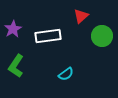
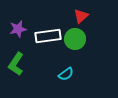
purple star: moved 5 px right; rotated 18 degrees clockwise
green circle: moved 27 px left, 3 px down
green L-shape: moved 2 px up
